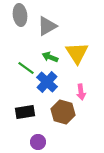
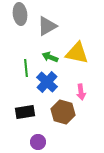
gray ellipse: moved 1 px up
yellow triangle: rotated 45 degrees counterclockwise
green line: rotated 48 degrees clockwise
